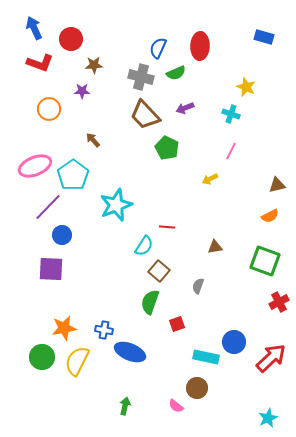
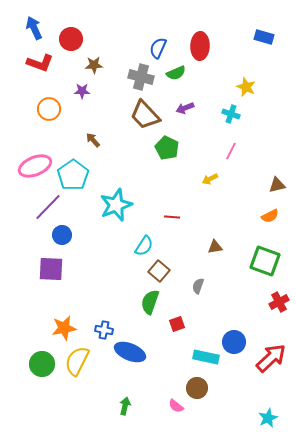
red line at (167, 227): moved 5 px right, 10 px up
green circle at (42, 357): moved 7 px down
